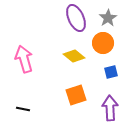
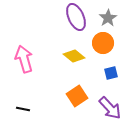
purple ellipse: moved 1 px up
blue square: moved 1 px down
orange square: moved 1 px right, 1 px down; rotated 15 degrees counterclockwise
purple arrow: rotated 140 degrees clockwise
